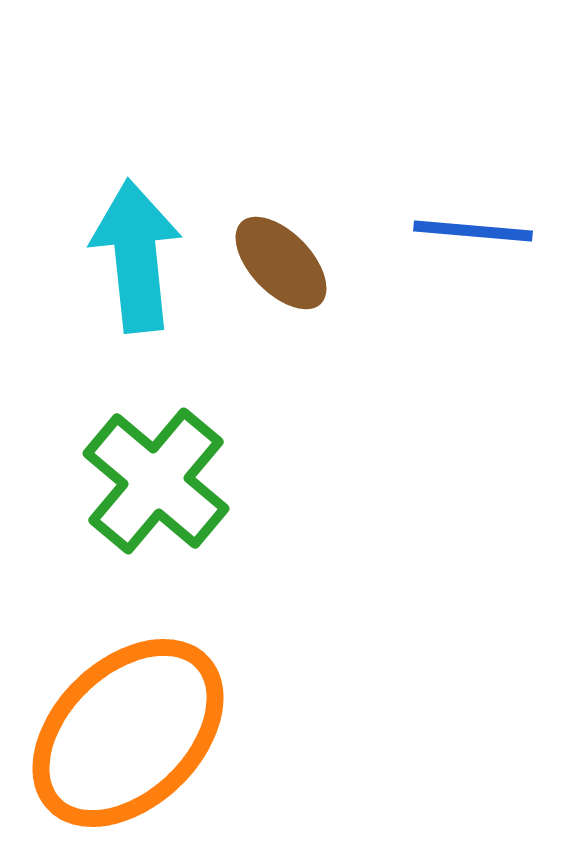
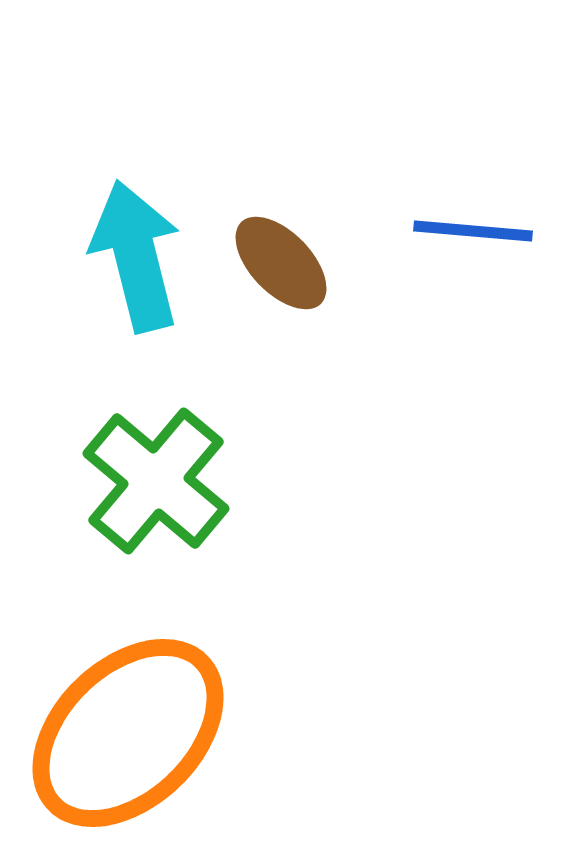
cyan arrow: rotated 8 degrees counterclockwise
